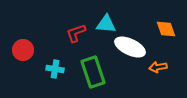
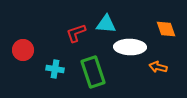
white ellipse: rotated 24 degrees counterclockwise
orange arrow: rotated 24 degrees clockwise
